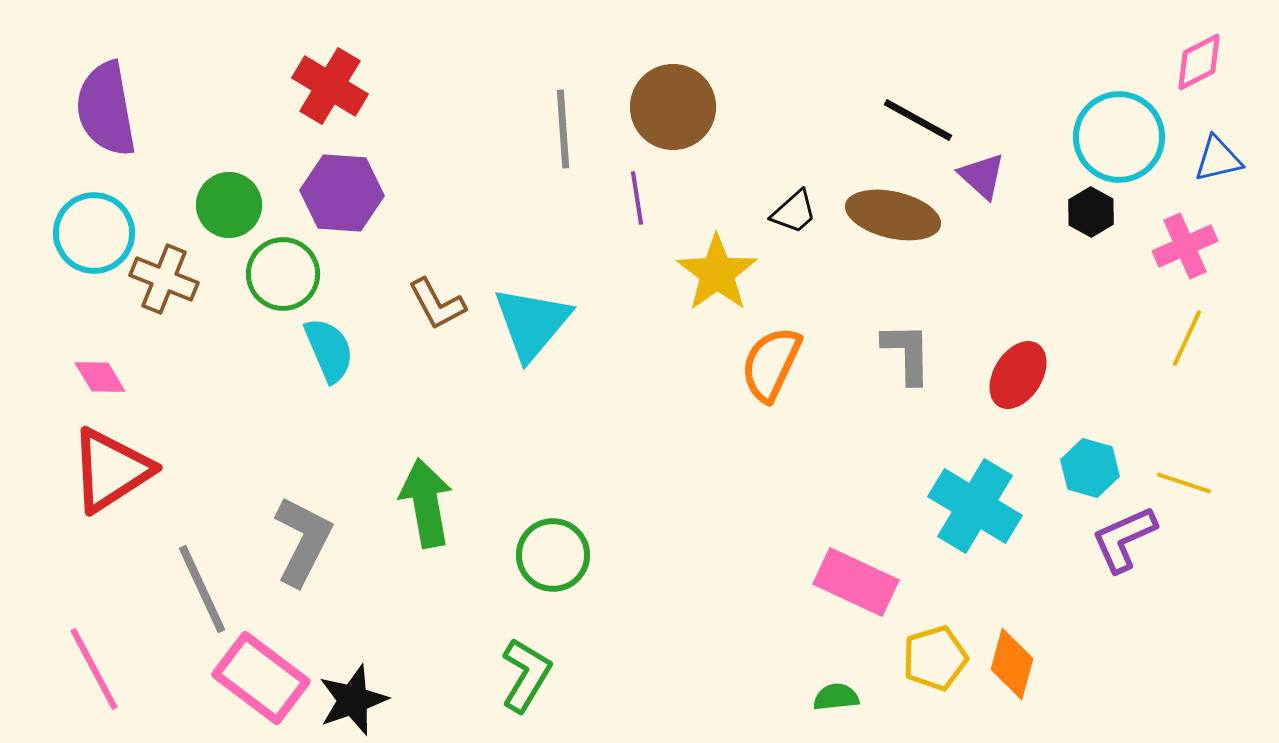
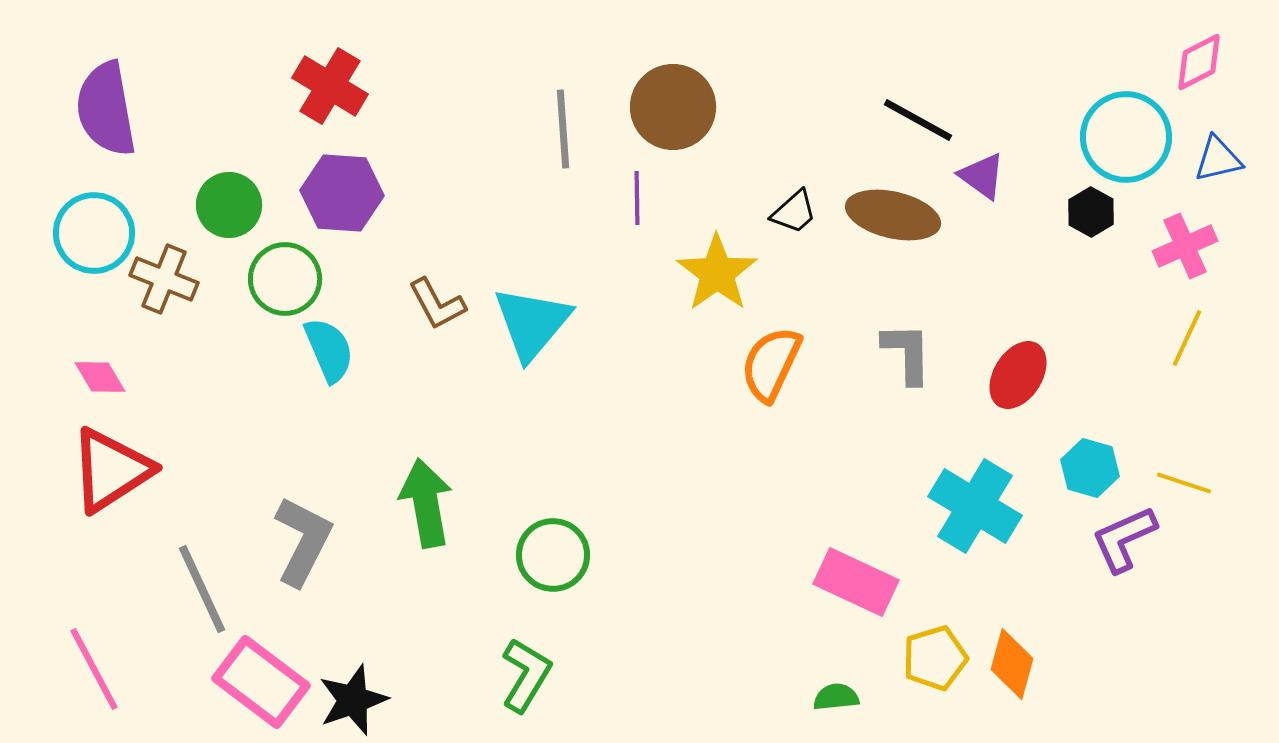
cyan circle at (1119, 137): moved 7 px right
purple triangle at (982, 176): rotated 6 degrees counterclockwise
purple line at (637, 198): rotated 8 degrees clockwise
green circle at (283, 274): moved 2 px right, 5 px down
pink rectangle at (261, 678): moved 4 px down
